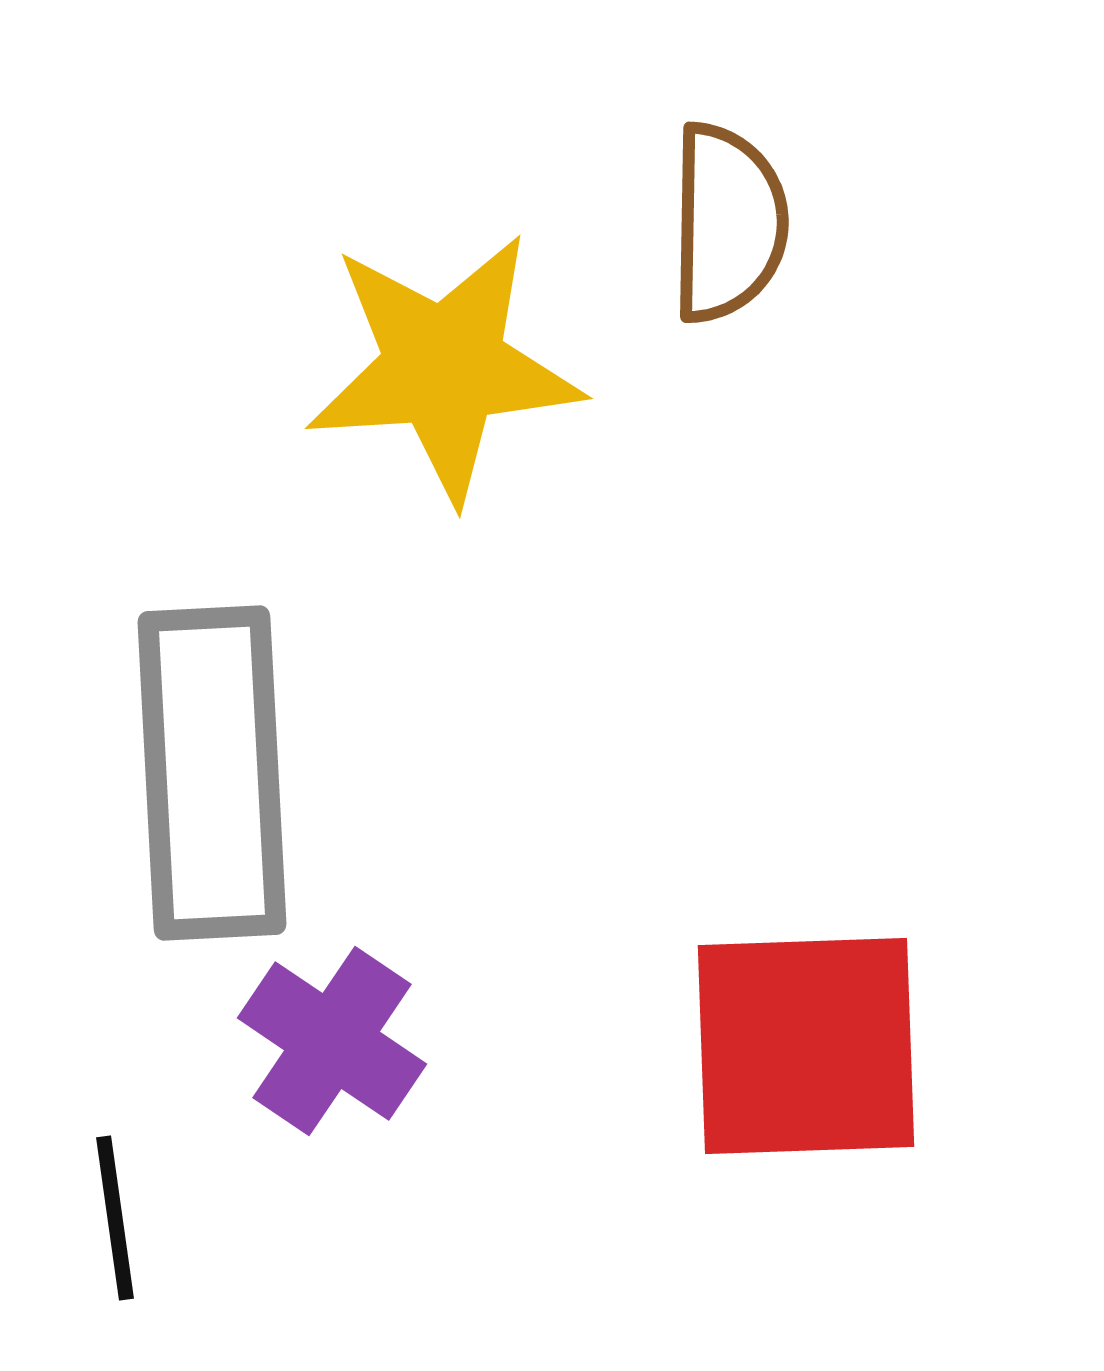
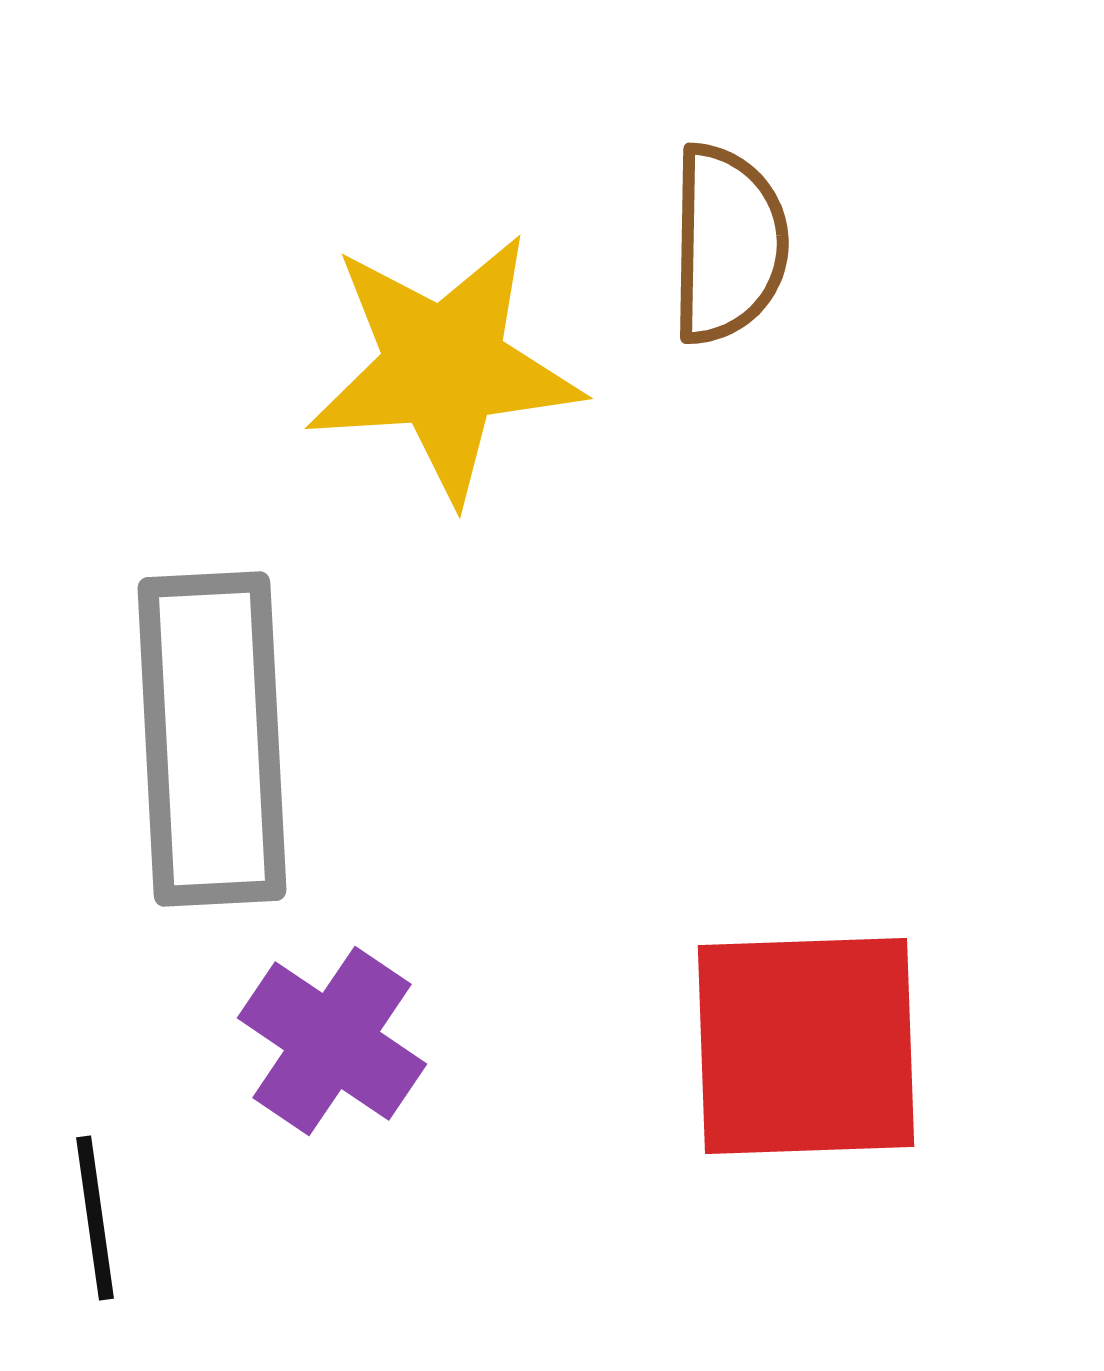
brown semicircle: moved 21 px down
gray rectangle: moved 34 px up
black line: moved 20 px left
